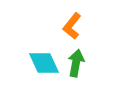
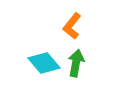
cyan diamond: rotated 16 degrees counterclockwise
